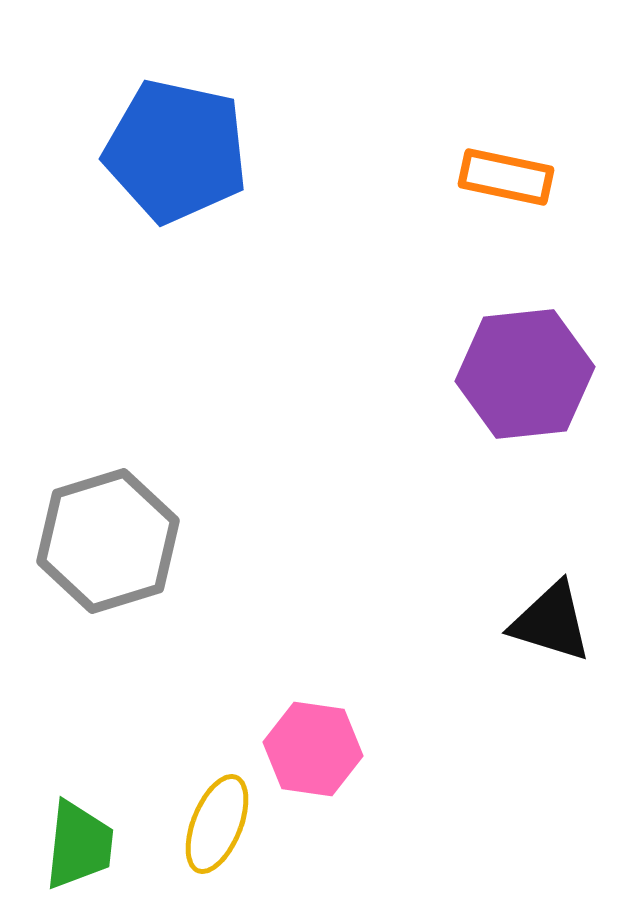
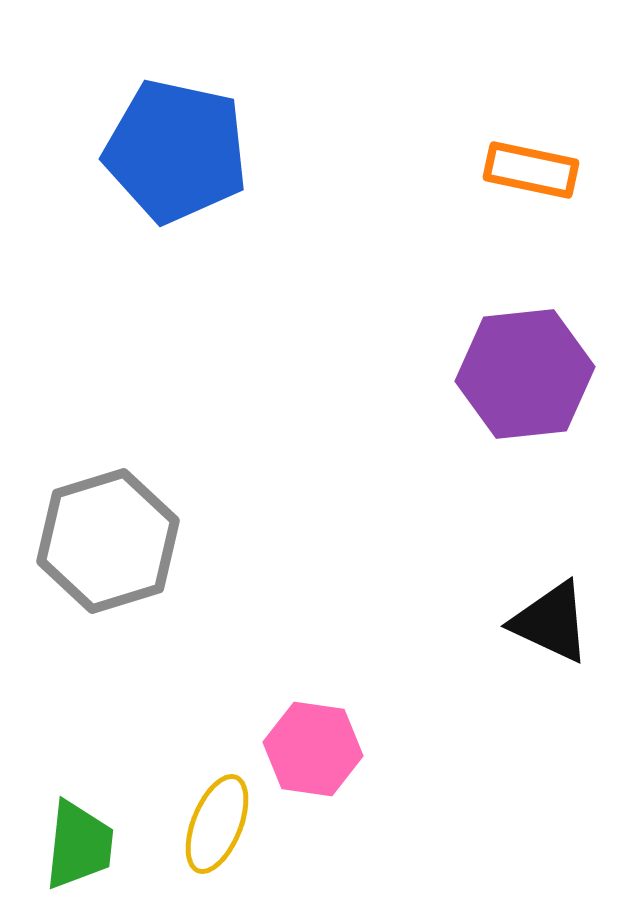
orange rectangle: moved 25 px right, 7 px up
black triangle: rotated 8 degrees clockwise
